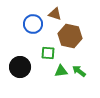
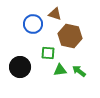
green triangle: moved 1 px left, 1 px up
